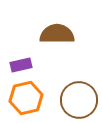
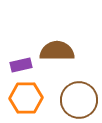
brown semicircle: moved 17 px down
orange hexagon: rotated 12 degrees clockwise
